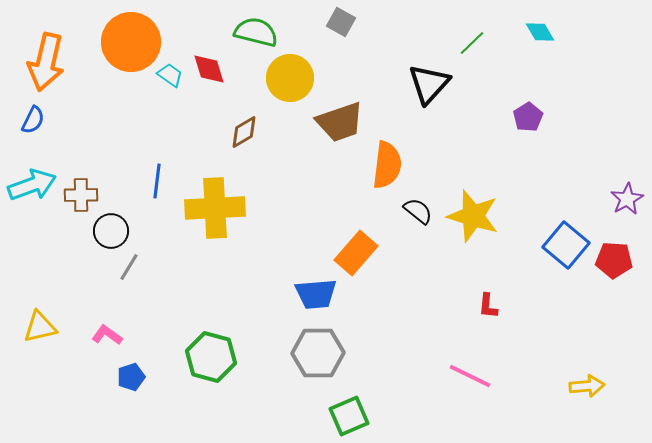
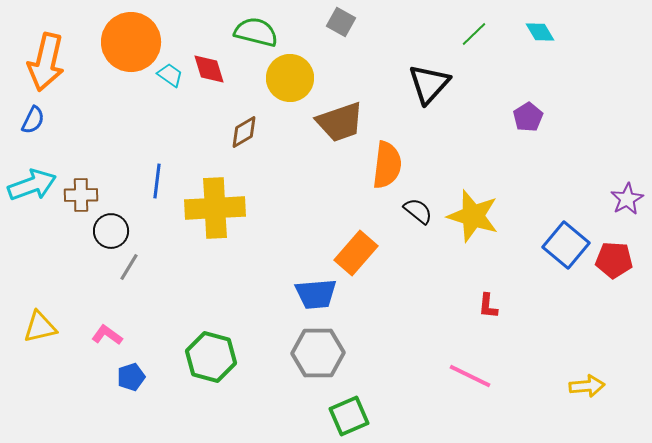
green line: moved 2 px right, 9 px up
